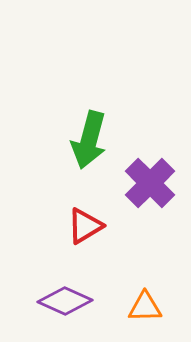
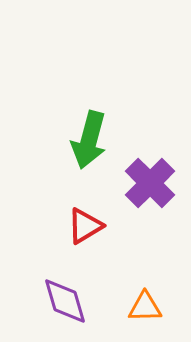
purple diamond: rotated 50 degrees clockwise
